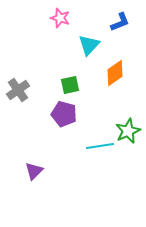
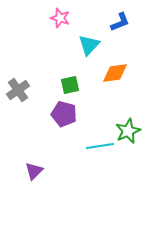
orange diamond: rotated 28 degrees clockwise
